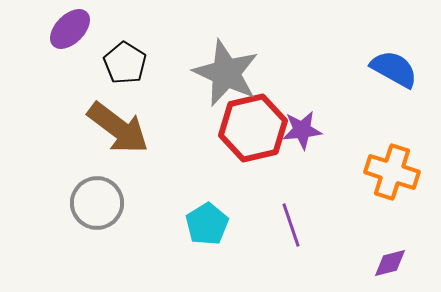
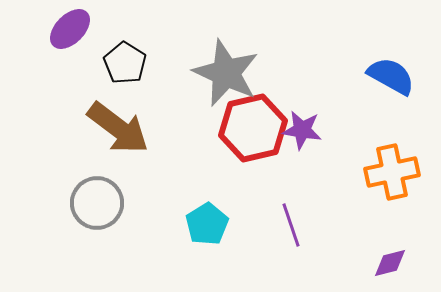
blue semicircle: moved 3 px left, 7 px down
purple star: rotated 15 degrees clockwise
orange cross: rotated 30 degrees counterclockwise
